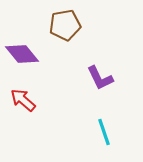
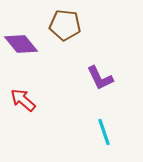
brown pentagon: rotated 16 degrees clockwise
purple diamond: moved 1 px left, 10 px up
